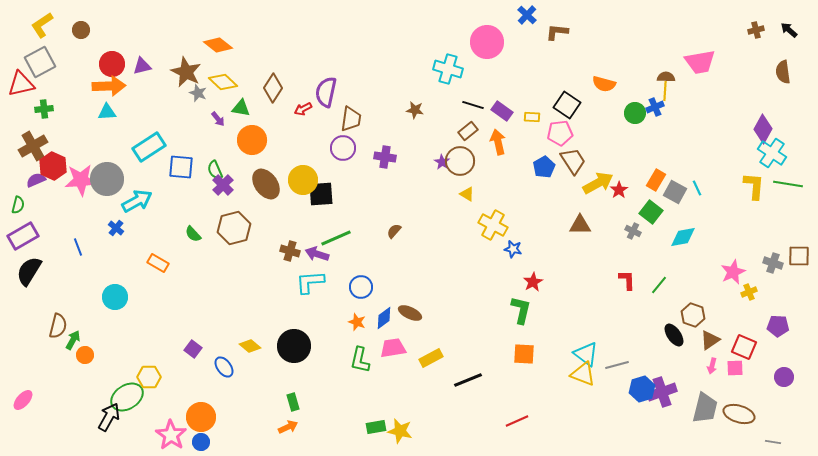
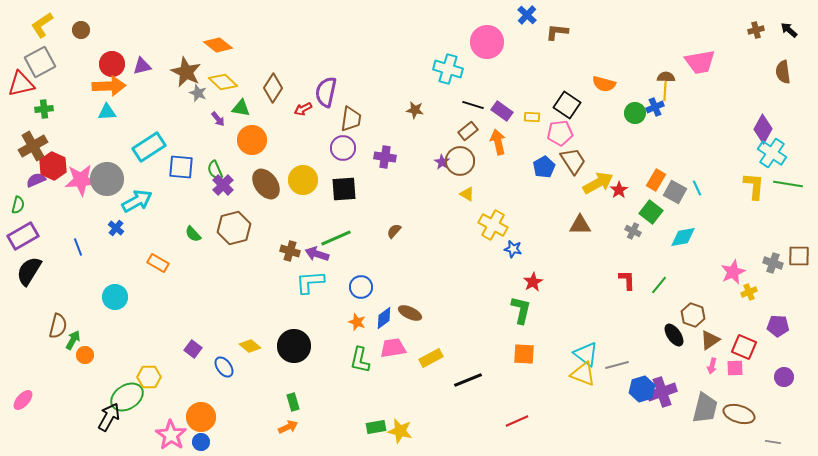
black square at (321, 194): moved 23 px right, 5 px up
